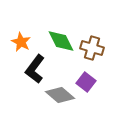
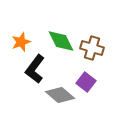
orange star: rotated 24 degrees clockwise
